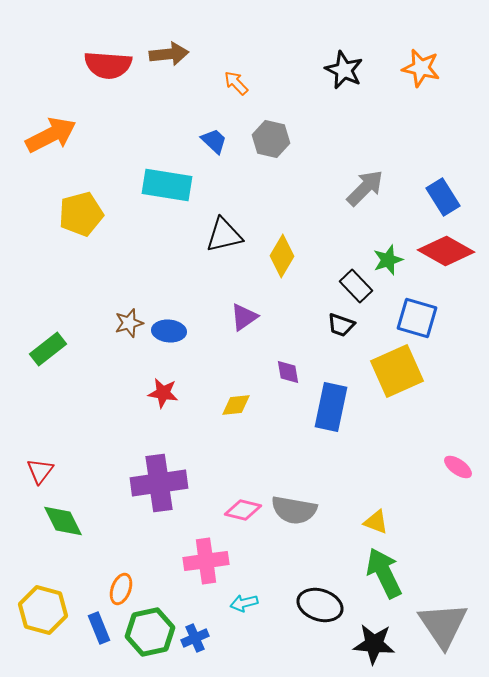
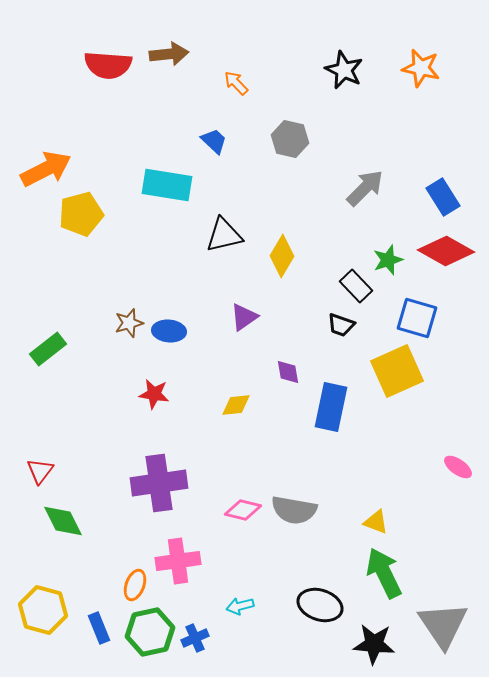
orange arrow at (51, 135): moved 5 px left, 34 px down
gray hexagon at (271, 139): moved 19 px right
red star at (163, 393): moved 9 px left, 1 px down
pink cross at (206, 561): moved 28 px left
orange ellipse at (121, 589): moved 14 px right, 4 px up
cyan arrow at (244, 603): moved 4 px left, 3 px down
